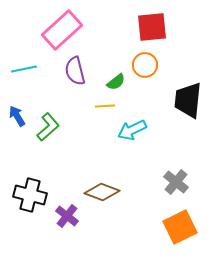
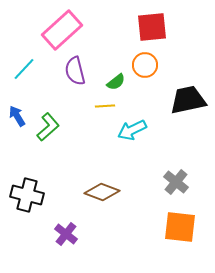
cyan line: rotated 35 degrees counterclockwise
black trapezoid: rotated 72 degrees clockwise
black cross: moved 3 px left
purple cross: moved 1 px left, 18 px down
orange square: rotated 32 degrees clockwise
